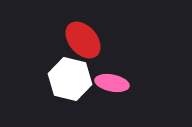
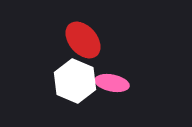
white hexagon: moved 5 px right, 2 px down; rotated 9 degrees clockwise
